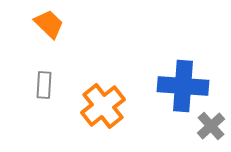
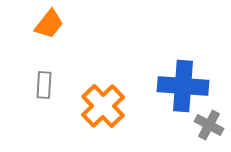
orange trapezoid: rotated 84 degrees clockwise
orange cross: rotated 6 degrees counterclockwise
gray cross: moved 2 px left, 1 px up; rotated 20 degrees counterclockwise
